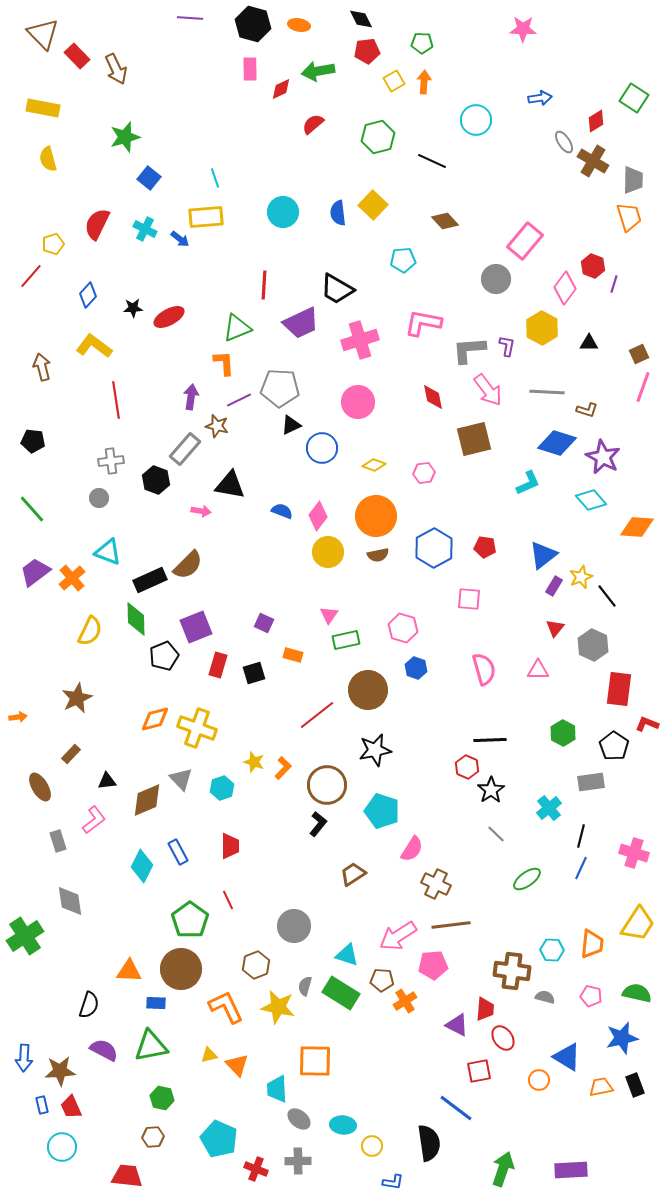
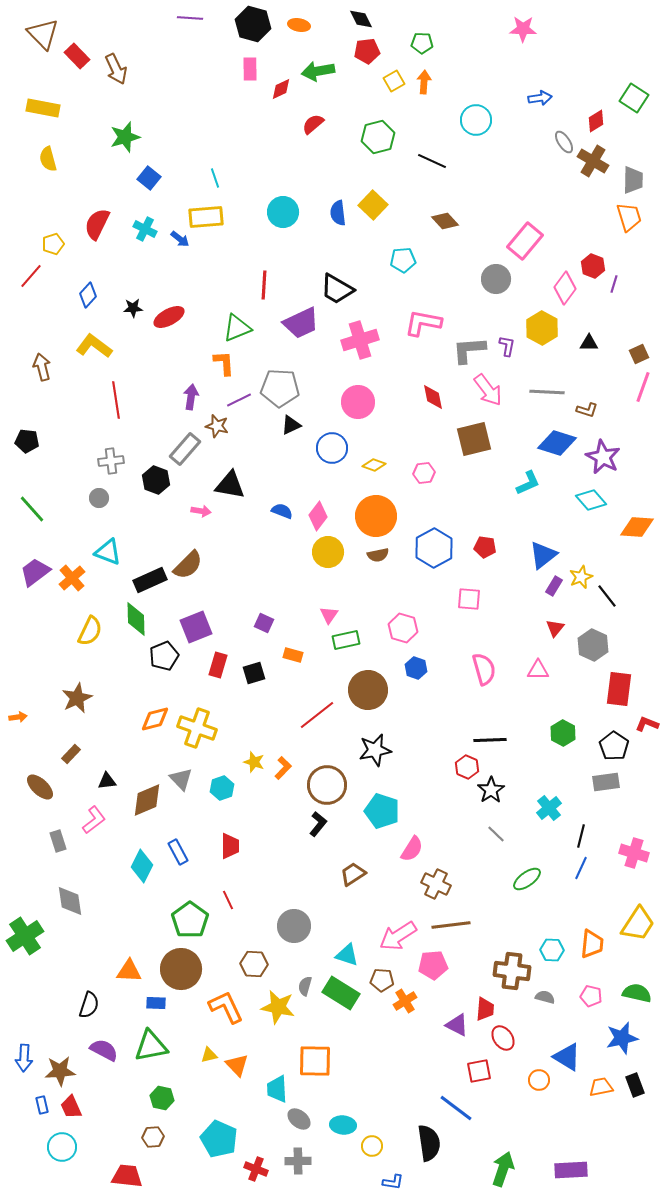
black pentagon at (33, 441): moved 6 px left
blue circle at (322, 448): moved 10 px right
gray rectangle at (591, 782): moved 15 px right
brown ellipse at (40, 787): rotated 16 degrees counterclockwise
brown hexagon at (256, 965): moved 2 px left, 1 px up; rotated 24 degrees clockwise
